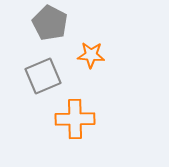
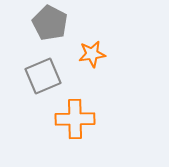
orange star: moved 1 px right, 1 px up; rotated 12 degrees counterclockwise
